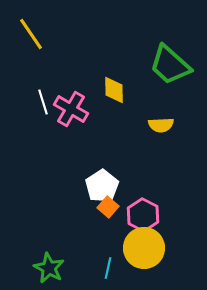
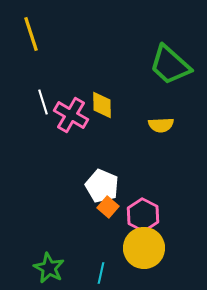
yellow line: rotated 16 degrees clockwise
yellow diamond: moved 12 px left, 15 px down
pink cross: moved 6 px down
white pentagon: rotated 16 degrees counterclockwise
cyan line: moved 7 px left, 5 px down
